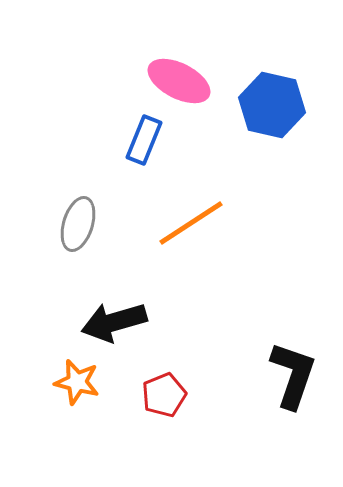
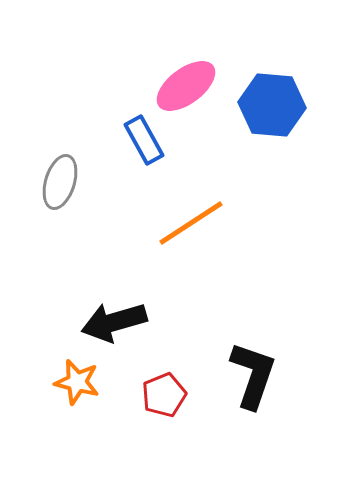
pink ellipse: moved 7 px right, 5 px down; rotated 64 degrees counterclockwise
blue hexagon: rotated 8 degrees counterclockwise
blue rectangle: rotated 51 degrees counterclockwise
gray ellipse: moved 18 px left, 42 px up
black L-shape: moved 40 px left
